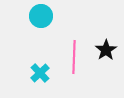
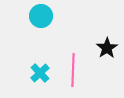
black star: moved 1 px right, 2 px up
pink line: moved 1 px left, 13 px down
